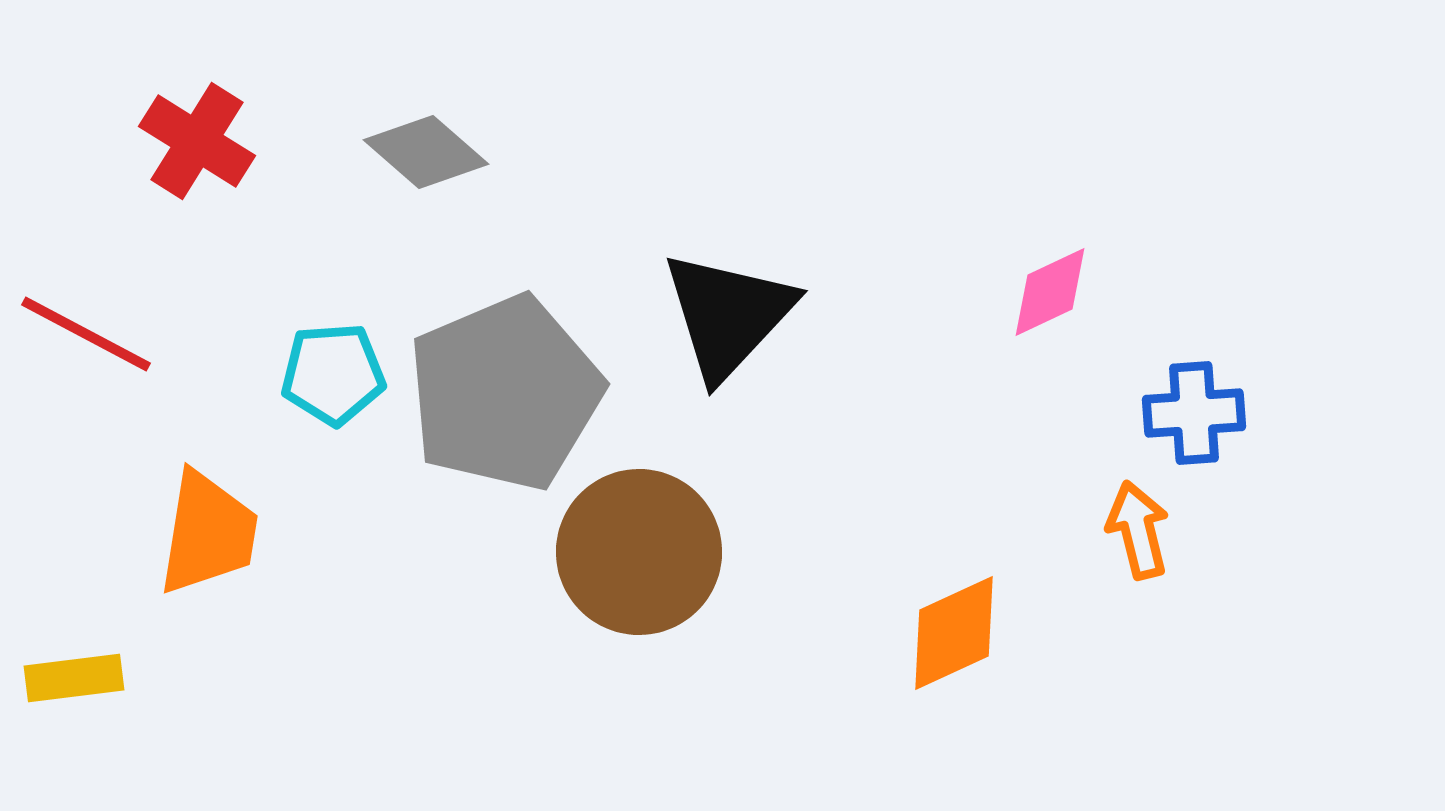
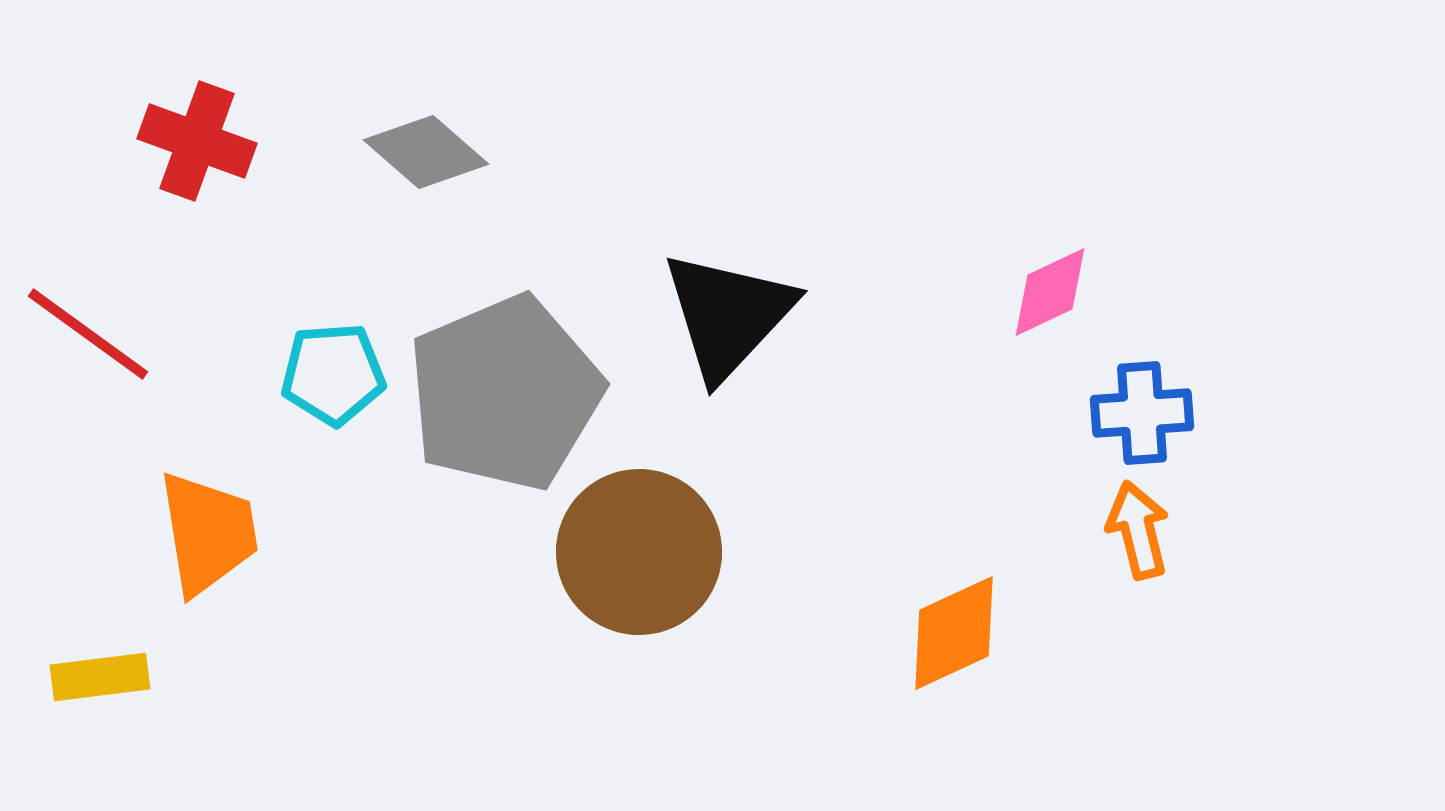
red cross: rotated 12 degrees counterclockwise
red line: moved 2 px right; rotated 8 degrees clockwise
blue cross: moved 52 px left
orange trapezoid: rotated 18 degrees counterclockwise
yellow rectangle: moved 26 px right, 1 px up
